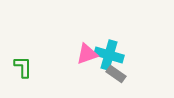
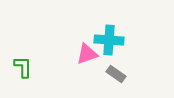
cyan cross: moved 15 px up; rotated 12 degrees counterclockwise
